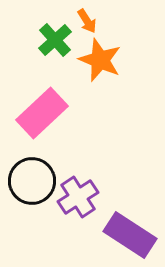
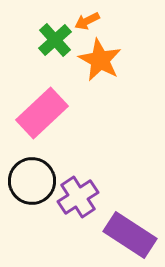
orange arrow: rotated 95 degrees clockwise
orange star: rotated 6 degrees clockwise
